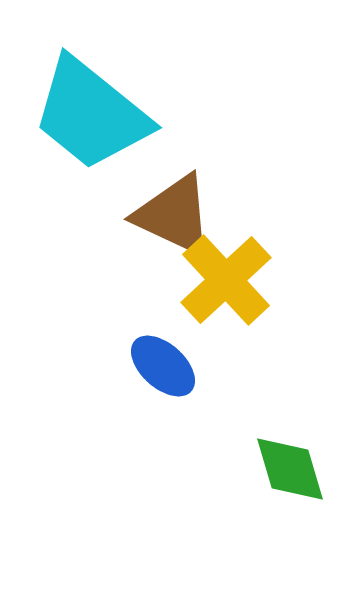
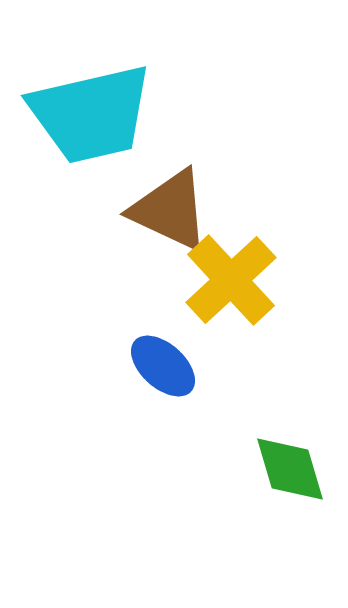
cyan trapezoid: rotated 52 degrees counterclockwise
brown triangle: moved 4 px left, 5 px up
yellow cross: moved 5 px right
